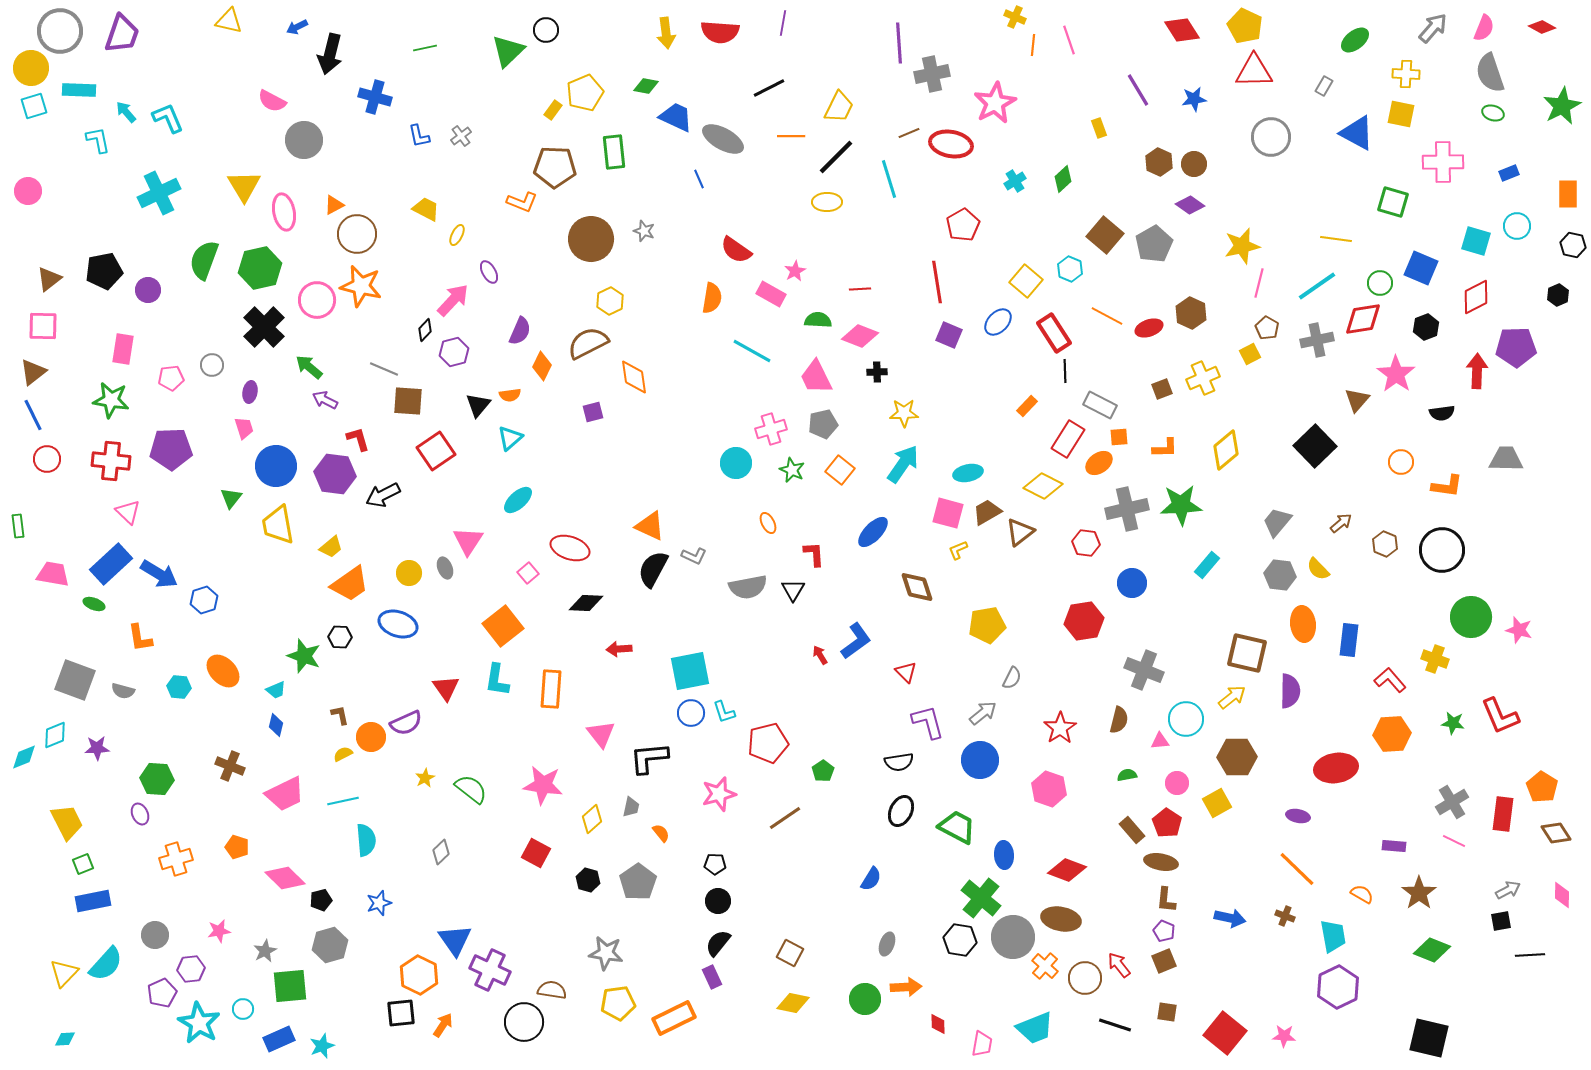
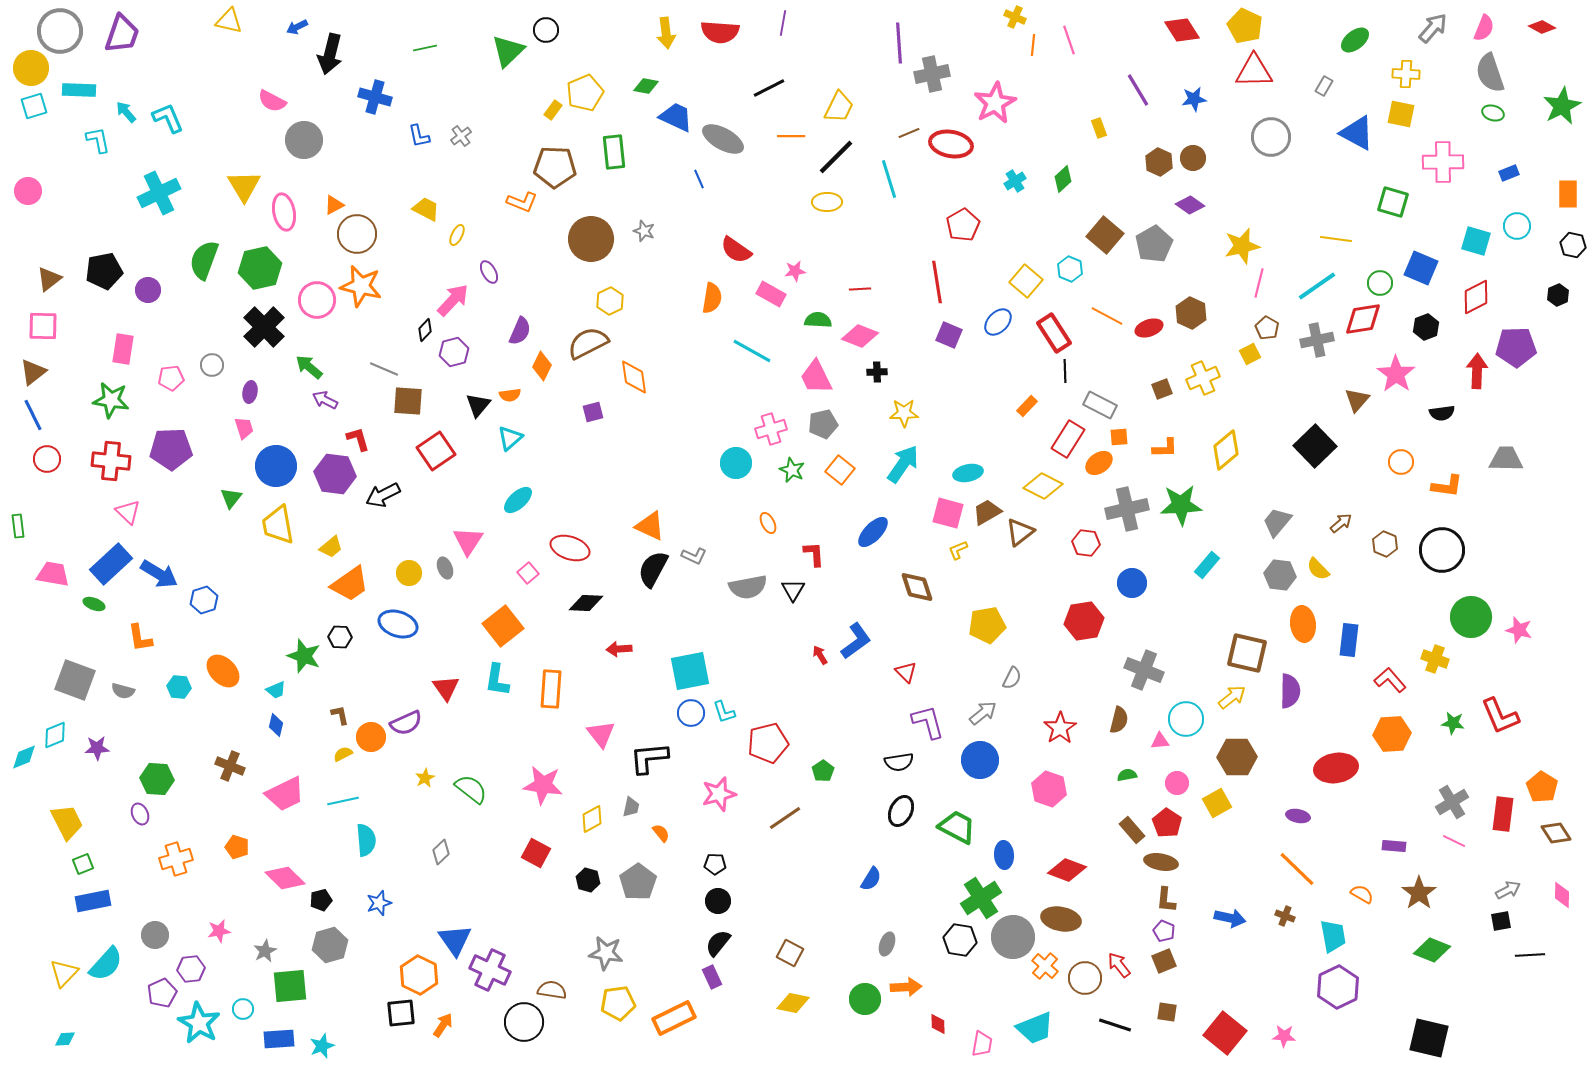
brown circle at (1194, 164): moved 1 px left, 6 px up
pink star at (795, 271): rotated 20 degrees clockwise
yellow diamond at (592, 819): rotated 12 degrees clockwise
green cross at (981, 898): rotated 18 degrees clockwise
blue rectangle at (279, 1039): rotated 20 degrees clockwise
